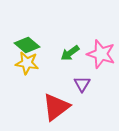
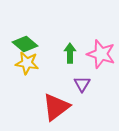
green diamond: moved 2 px left, 1 px up
green arrow: rotated 126 degrees clockwise
